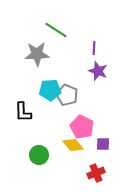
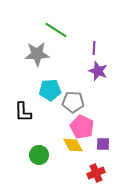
gray pentagon: moved 6 px right, 7 px down; rotated 20 degrees counterclockwise
yellow diamond: rotated 10 degrees clockwise
